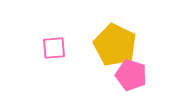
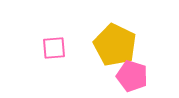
pink pentagon: moved 1 px right, 1 px down
